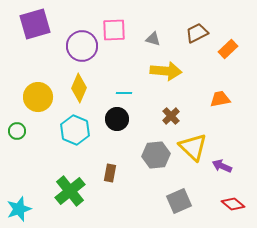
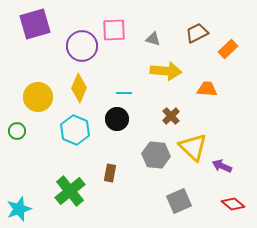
orange trapezoid: moved 13 px left, 10 px up; rotated 15 degrees clockwise
gray hexagon: rotated 12 degrees clockwise
